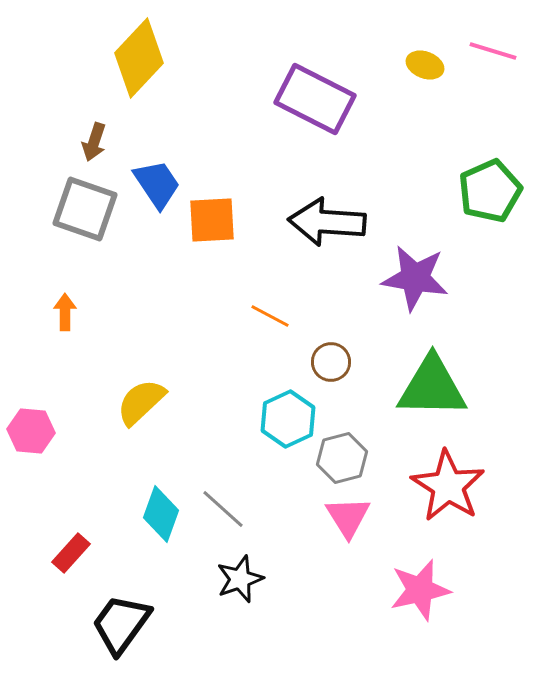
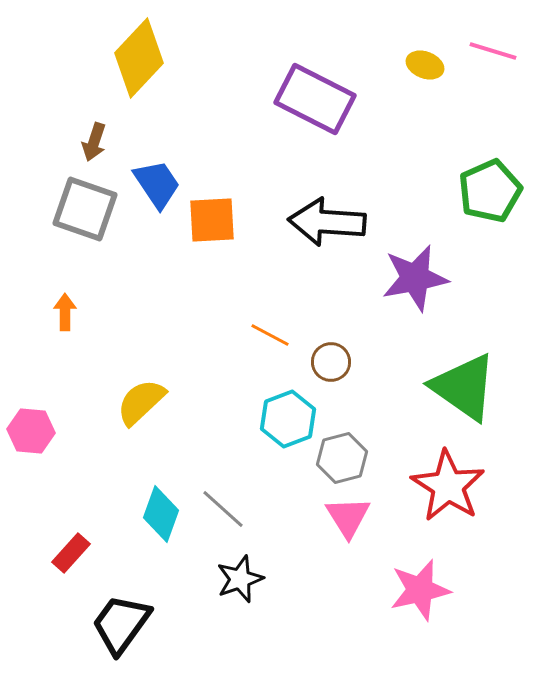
purple star: rotated 20 degrees counterclockwise
orange line: moved 19 px down
green triangle: moved 32 px right; rotated 34 degrees clockwise
cyan hexagon: rotated 4 degrees clockwise
